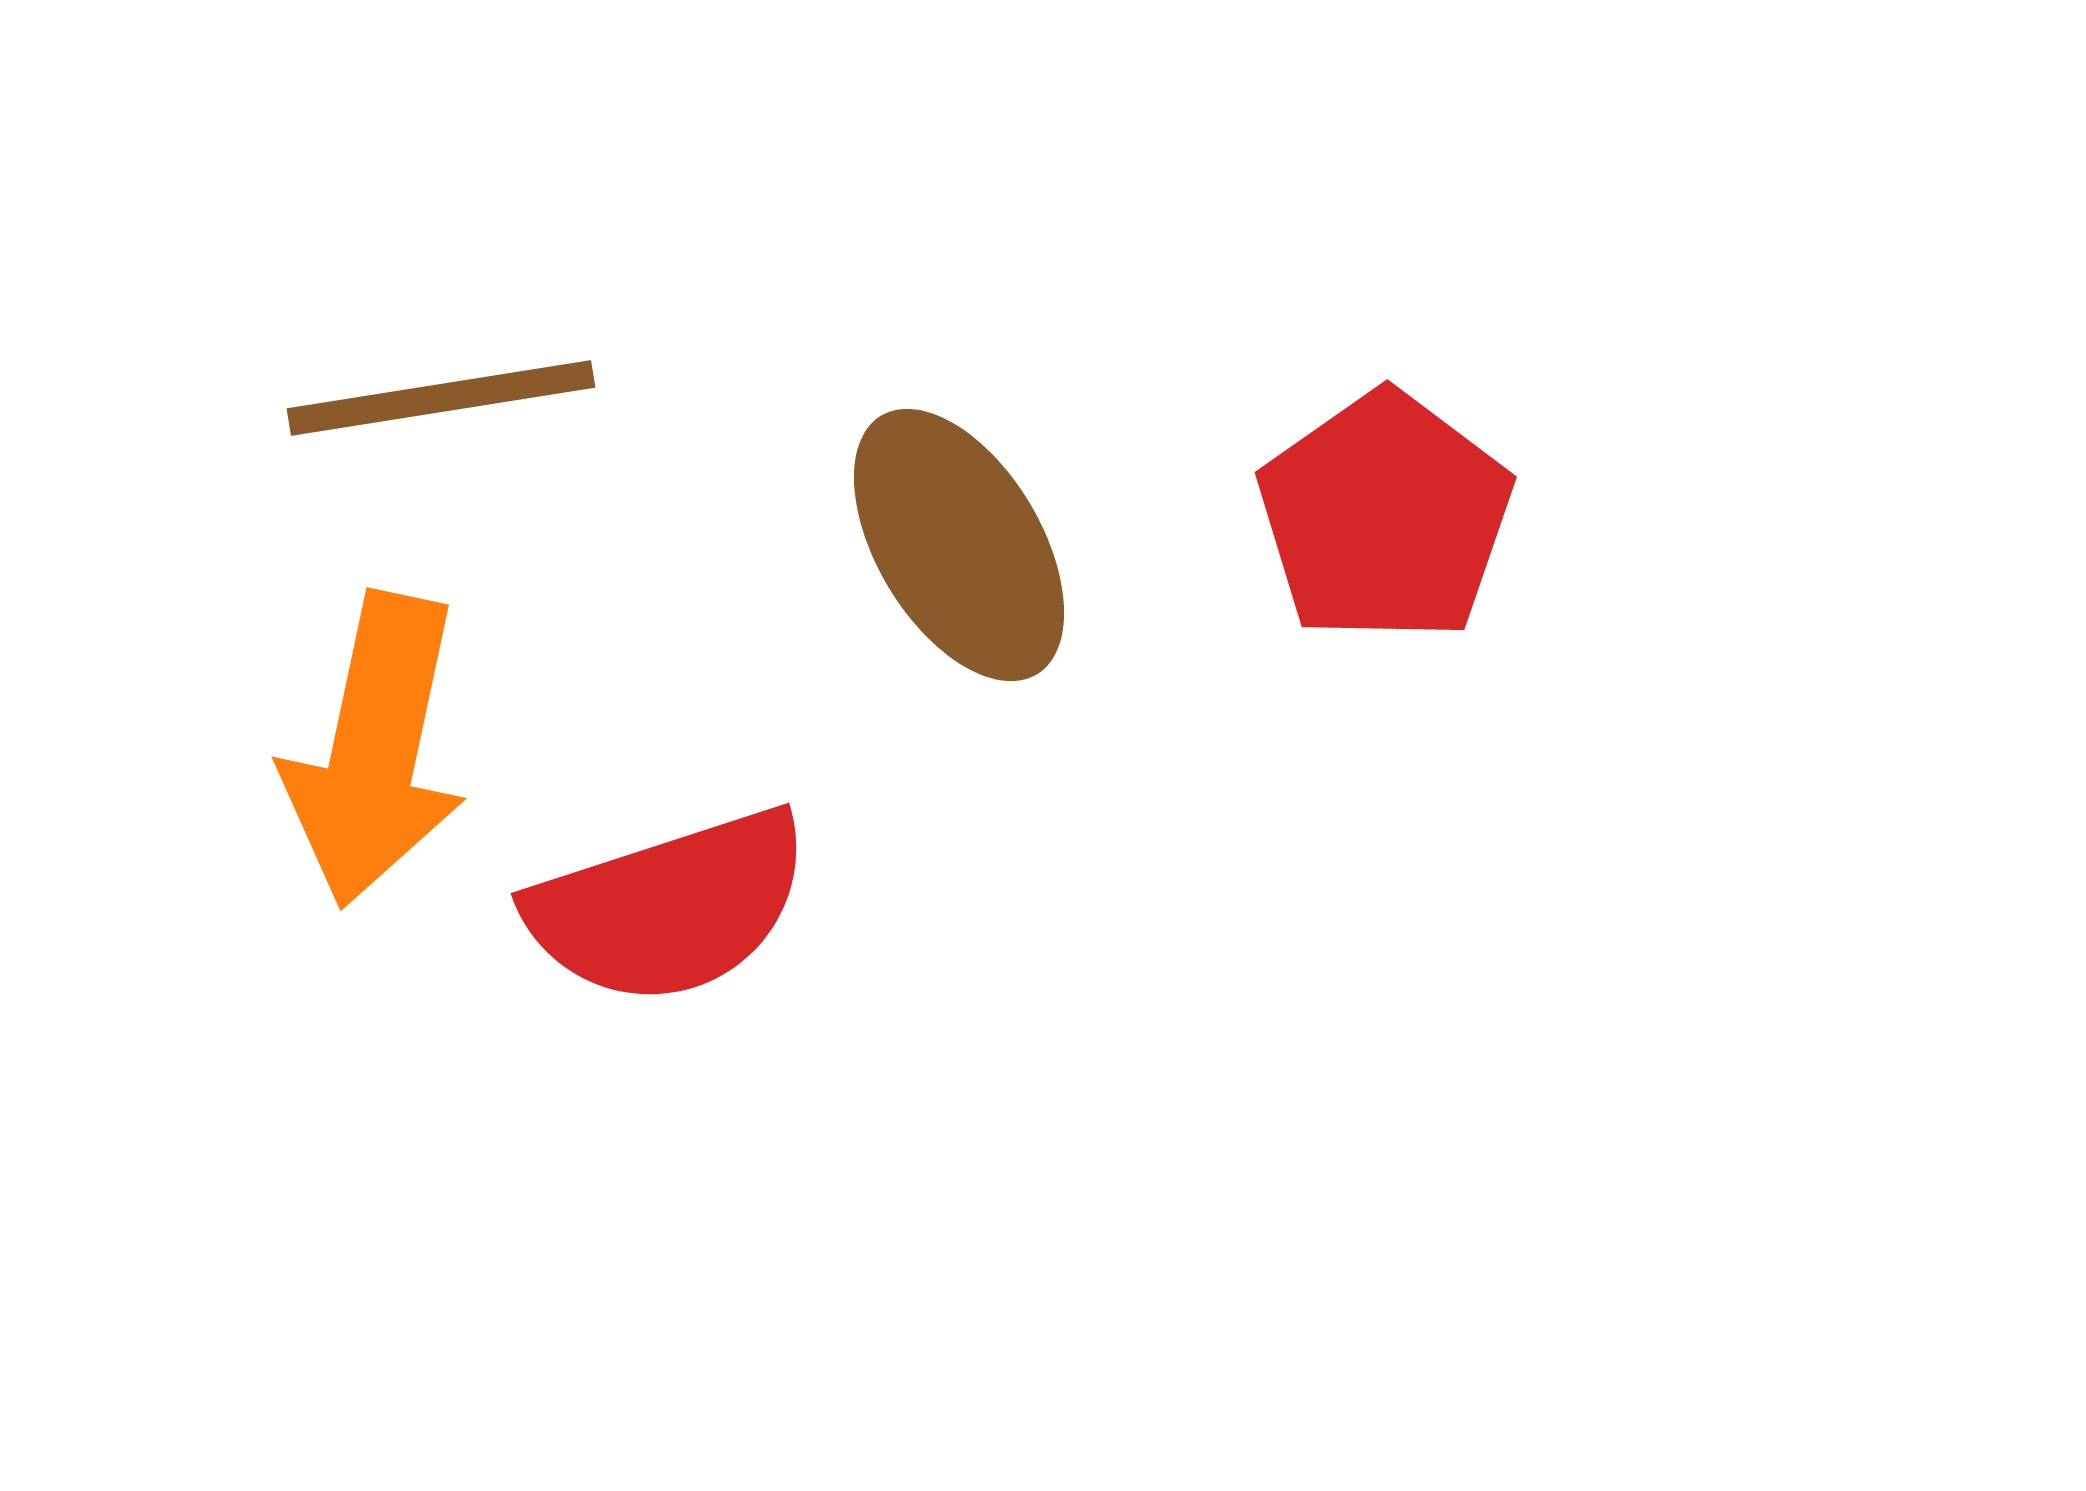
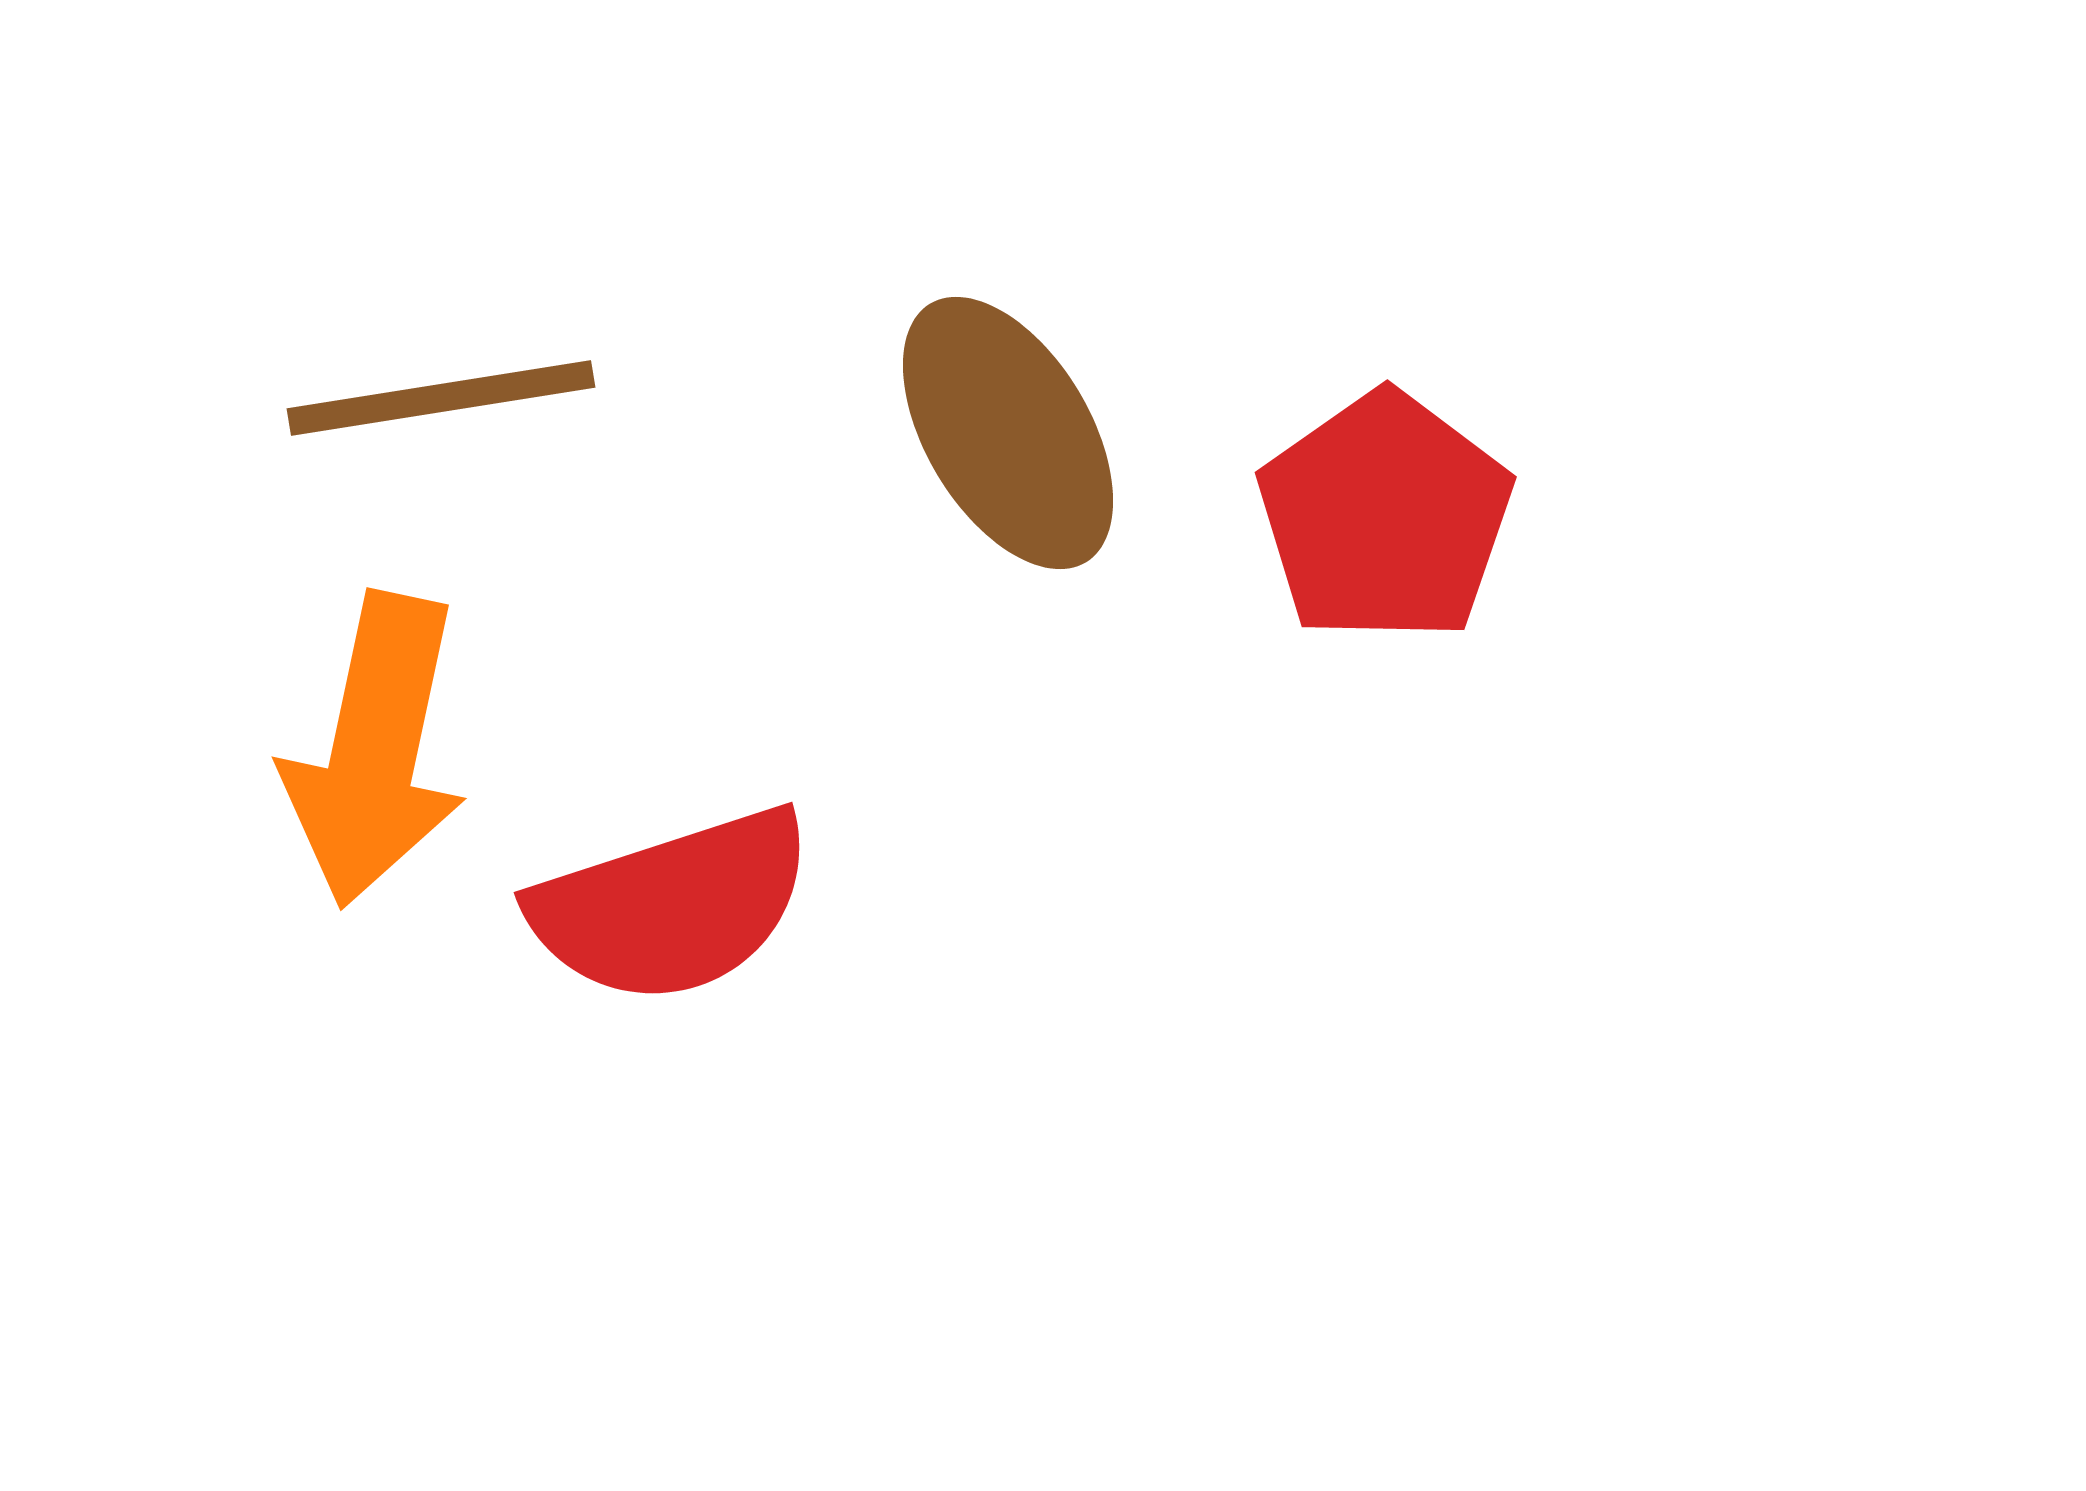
brown ellipse: moved 49 px right, 112 px up
red semicircle: moved 3 px right, 1 px up
